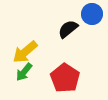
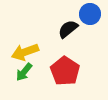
blue circle: moved 2 px left
yellow arrow: rotated 20 degrees clockwise
red pentagon: moved 7 px up
